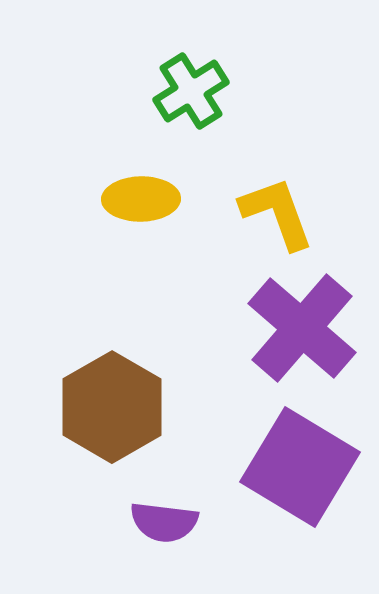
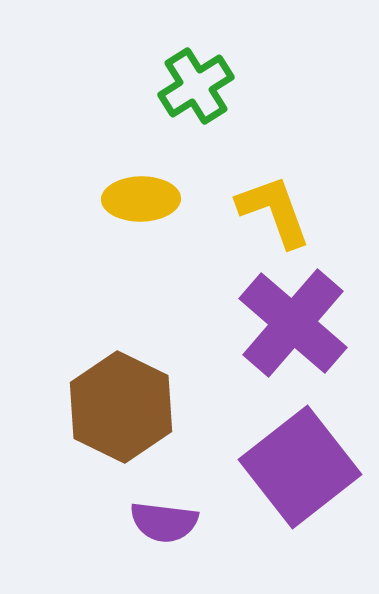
green cross: moved 5 px right, 5 px up
yellow L-shape: moved 3 px left, 2 px up
purple cross: moved 9 px left, 5 px up
brown hexagon: moved 9 px right; rotated 4 degrees counterclockwise
purple square: rotated 21 degrees clockwise
